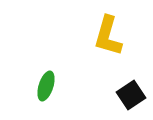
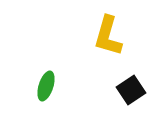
black square: moved 5 px up
